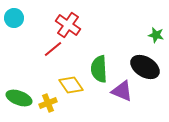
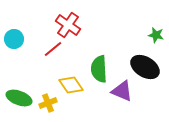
cyan circle: moved 21 px down
